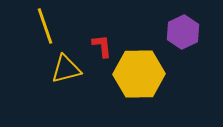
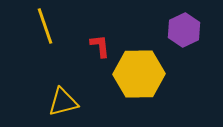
purple hexagon: moved 1 px right, 2 px up
red L-shape: moved 2 px left
yellow triangle: moved 3 px left, 33 px down
